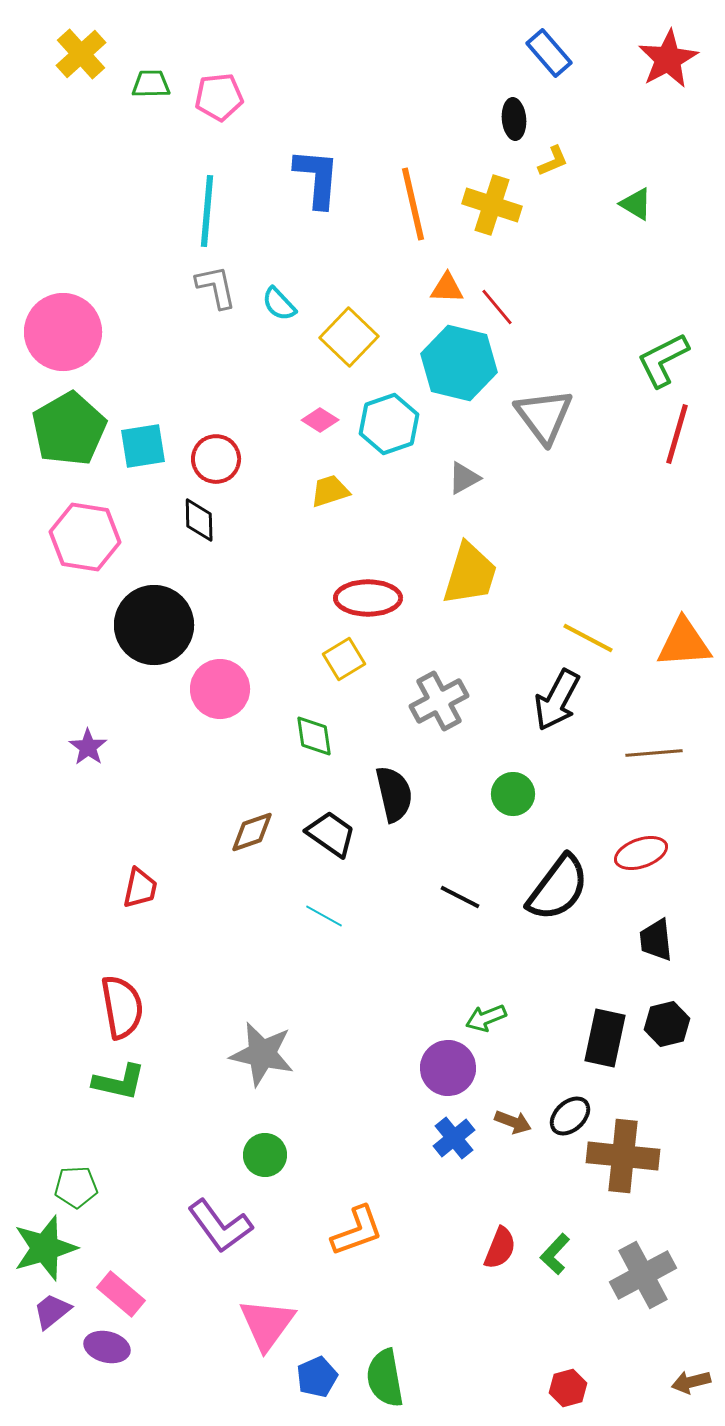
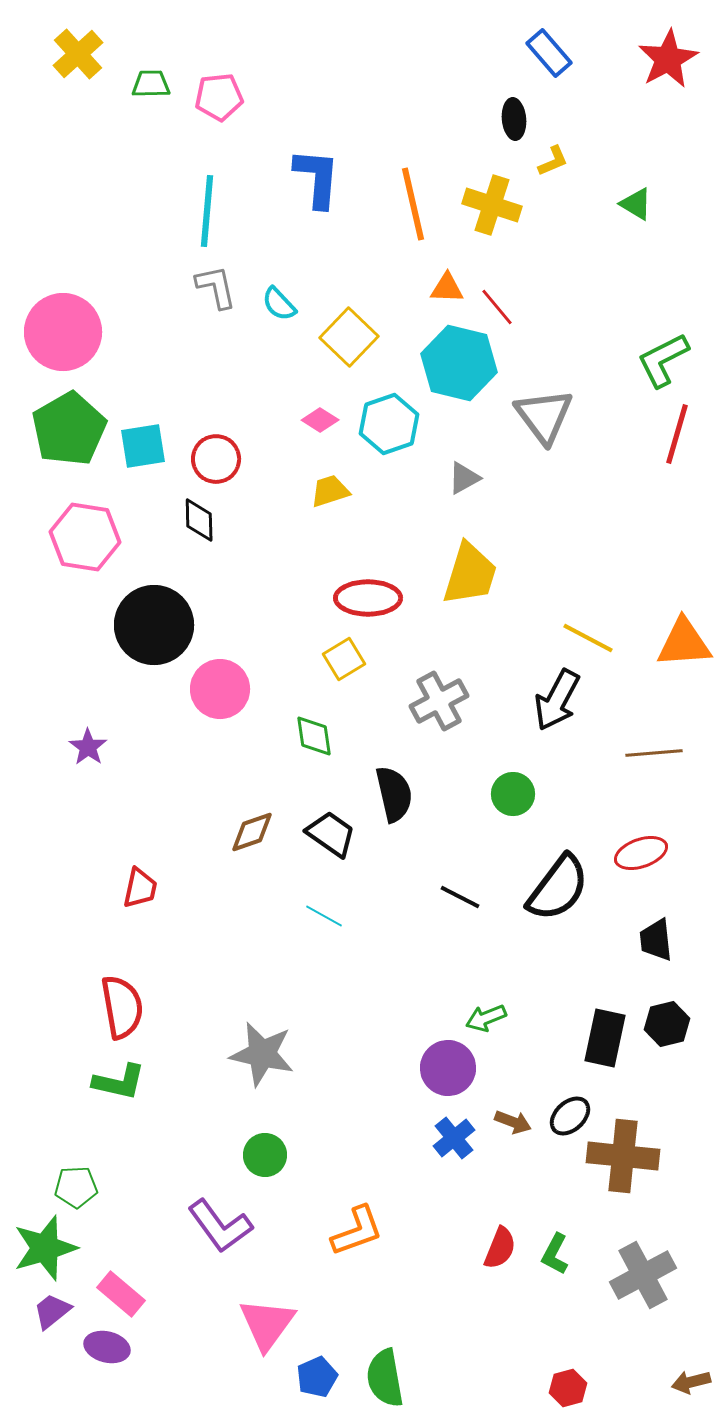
yellow cross at (81, 54): moved 3 px left
green L-shape at (555, 1254): rotated 15 degrees counterclockwise
